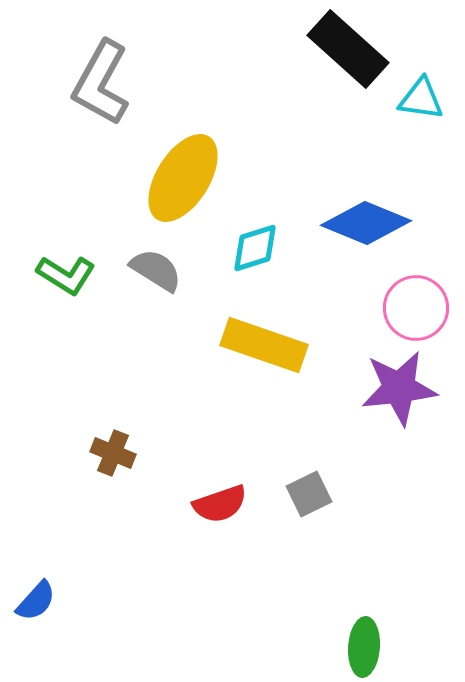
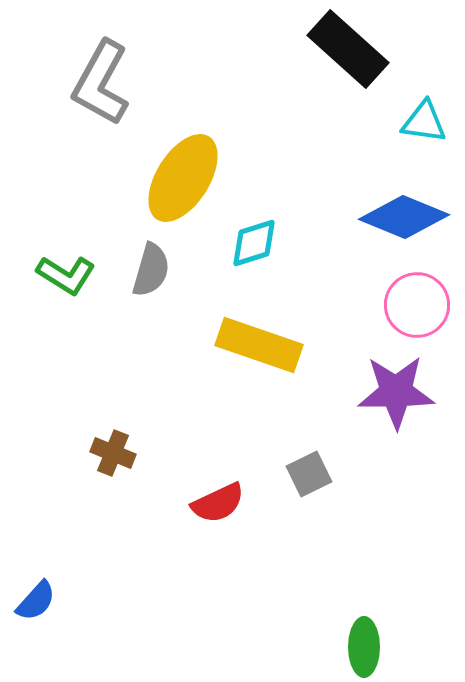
cyan triangle: moved 3 px right, 23 px down
blue diamond: moved 38 px right, 6 px up
cyan diamond: moved 1 px left, 5 px up
gray semicircle: moved 5 px left; rotated 74 degrees clockwise
pink circle: moved 1 px right, 3 px up
yellow rectangle: moved 5 px left
purple star: moved 3 px left, 4 px down; rotated 6 degrees clockwise
gray square: moved 20 px up
red semicircle: moved 2 px left, 1 px up; rotated 6 degrees counterclockwise
green ellipse: rotated 4 degrees counterclockwise
